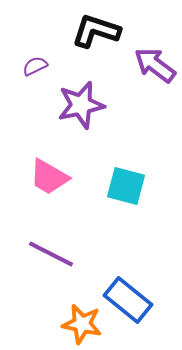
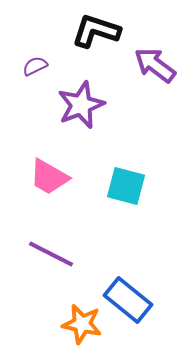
purple star: rotated 9 degrees counterclockwise
